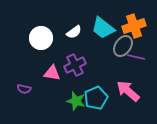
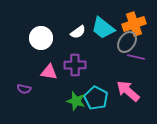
orange cross: moved 2 px up
white semicircle: moved 4 px right
gray ellipse: moved 4 px right, 4 px up
purple cross: rotated 25 degrees clockwise
pink triangle: moved 3 px left, 1 px up
cyan pentagon: rotated 20 degrees counterclockwise
